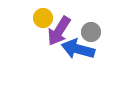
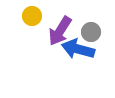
yellow circle: moved 11 px left, 2 px up
purple arrow: moved 1 px right
